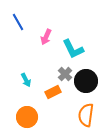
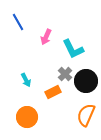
orange semicircle: rotated 15 degrees clockwise
